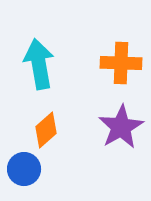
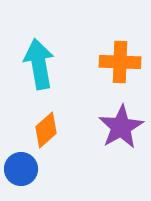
orange cross: moved 1 px left, 1 px up
blue circle: moved 3 px left
